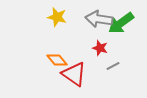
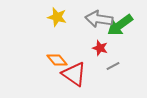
green arrow: moved 1 px left, 2 px down
